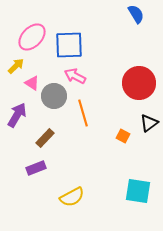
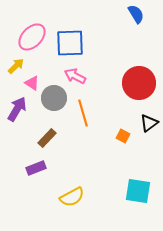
blue square: moved 1 px right, 2 px up
gray circle: moved 2 px down
purple arrow: moved 6 px up
brown rectangle: moved 2 px right
